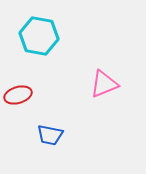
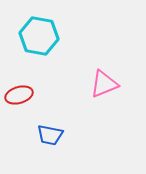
red ellipse: moved 1 px right
